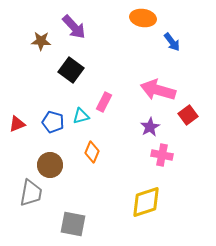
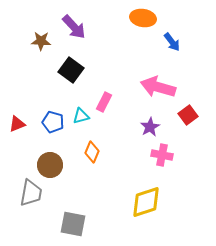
pink arrow: moved 3 px up
